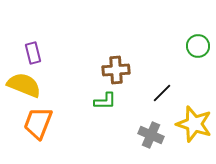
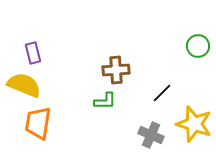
orange trapezoid: rotated 12 degrees counterclockwise
